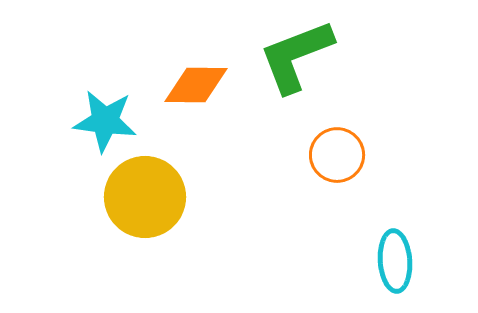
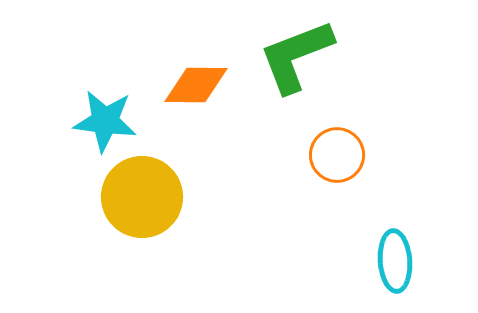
yellow circle: moved 3 px left
